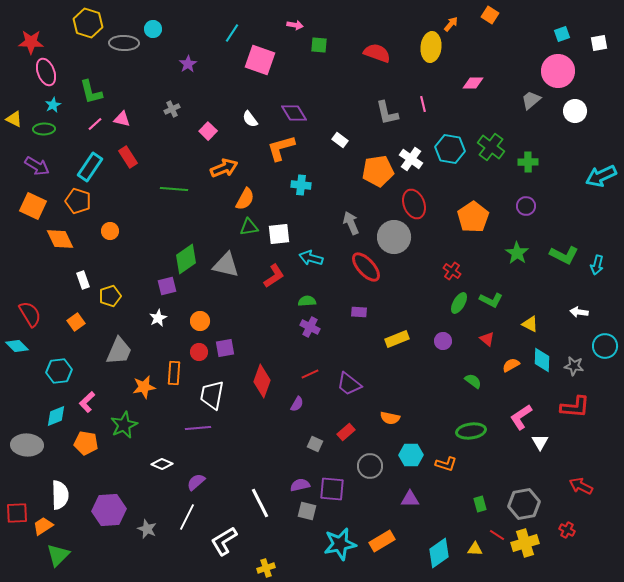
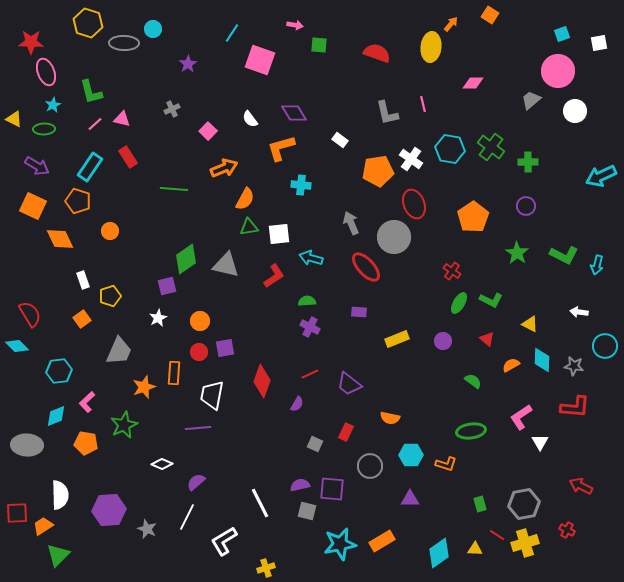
orange square at (76, 322): moved 6 px right, 3 px up
orange star at (144, 387): rotated 10 degrees counterclockwise
red rectangle at (346, 432): rotated 24 degrees counterclockwise
